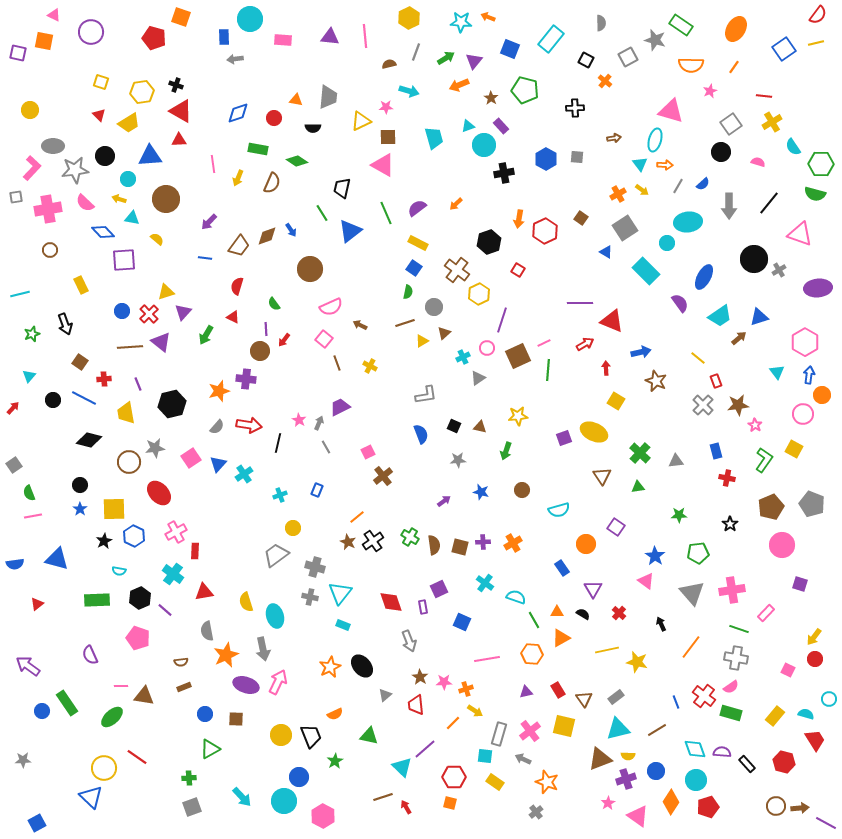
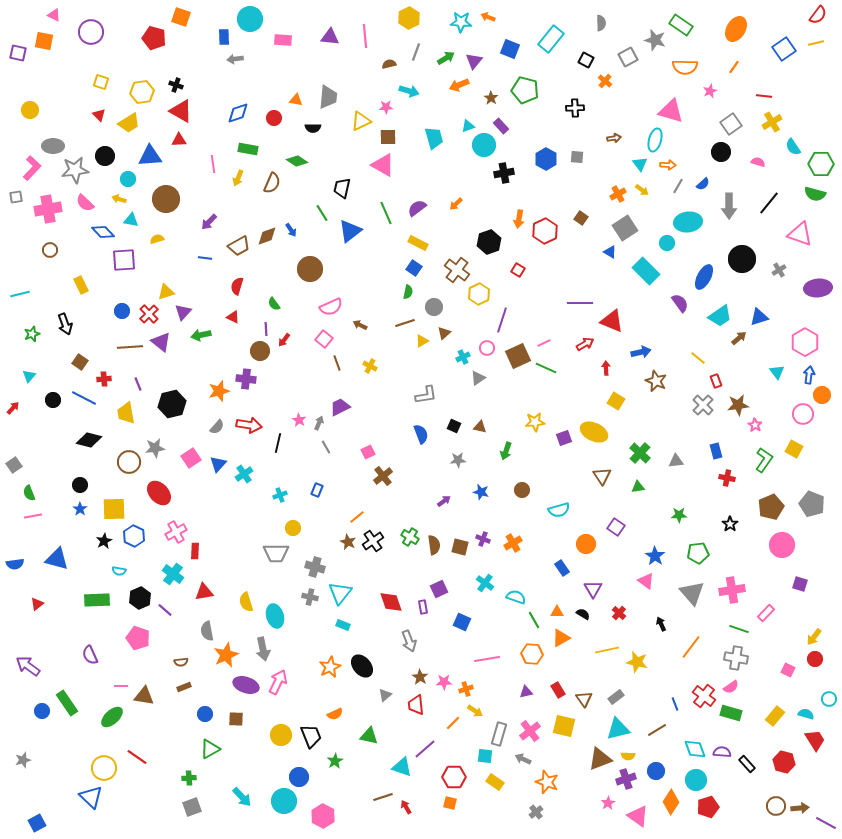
orange semicircle at (691, 65): moved 6 px left, 2 px down
green rectangle at (258, 149): moved 10 px left
orange arrow at (665, 165): moved 3 px right
cyan triangle at (132, 218): moved 1 px left, 2 px down
yellow semicircle at (157, 239): rotated 56 degrees counterclockwise
brown trapezoid at (239, 246): rotated 25 degrees clockwise
blue triangle at (606, 252): moved 4 px right
black circle at (754, 259): moved 12 px left
green arrow at (206, 335): moved 5 px left; rotated 48 degrees clockwise
green line at (548, 370): moved 2 px left, 2 px up; rotated 70 degrees counterclockwise
yellow star at (518, 416): moved 17 px right, 6 px down
purple cross at (483, 542): moved 3 px up; rotated 24 degrees clockwise
gray trapezoid at (276, 555): moved 2 px up; rotated 144 degrees counterclockwise
blue line at (676, 702): moved 1 px left, 2 px down
gray star at (23, 760): rotated 14 degrees counterclockwise
cyan triangle at (402, 767): rotated 25 degrees counterclockwise
